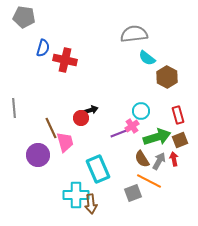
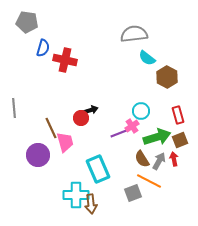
gray pentagon: moved 3 px right, 5 px down
